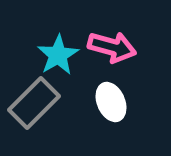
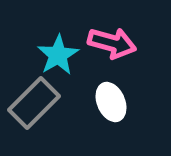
pink arrow: moved 4 px up
